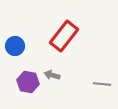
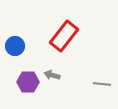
purple hexagon: rotated 10 degrees counterclockwise
